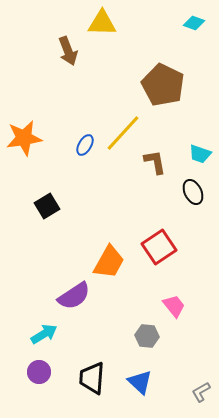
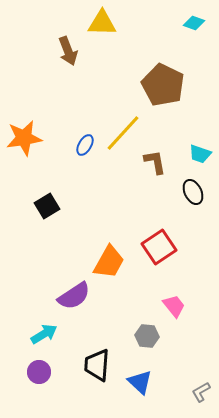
black trapezoid: moved 5 px right, 13 px up
